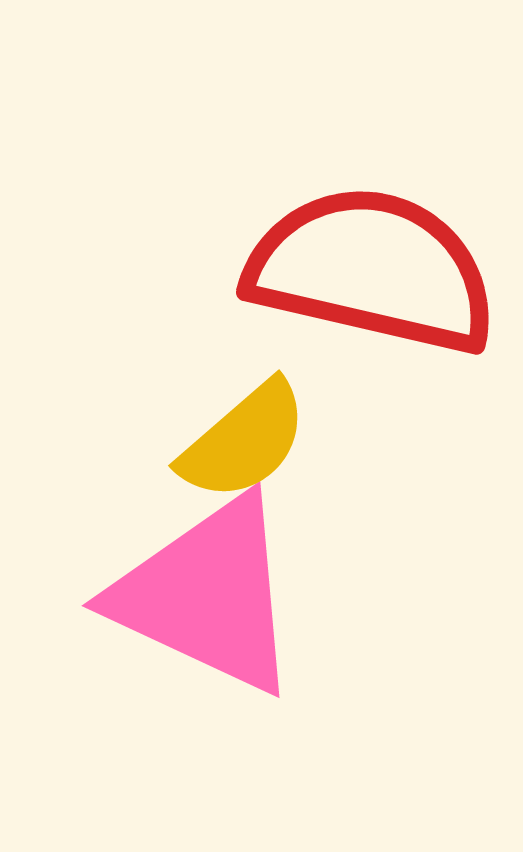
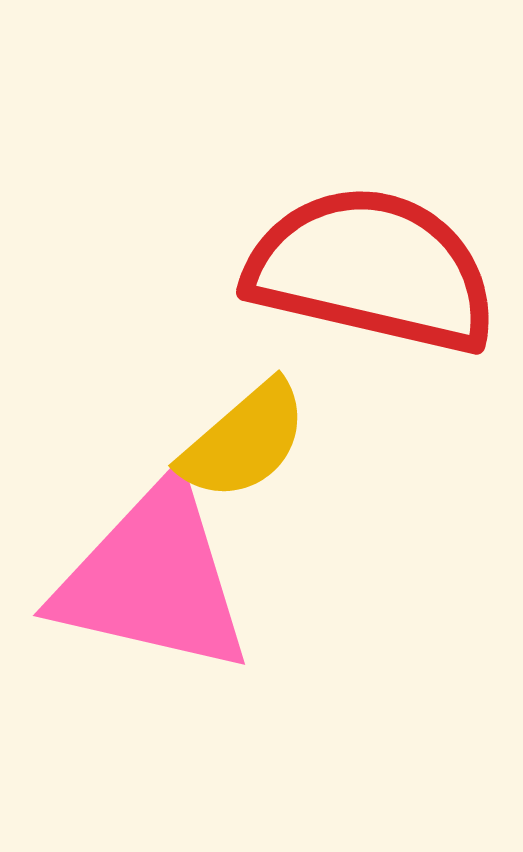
pink triangle: moved 54 px left, 16 px up; rotated 12 degrees counterclockwise
